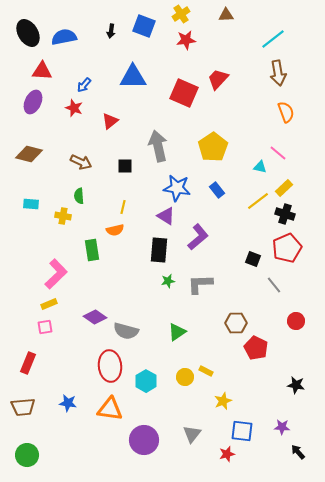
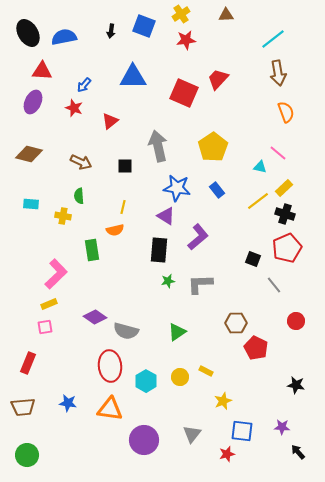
yellow circle at (185, 377): moved 5 px left
